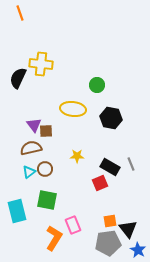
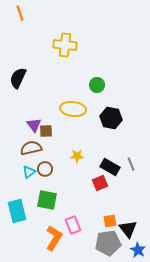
yellow cross: moved 24 px right, 19 px up
